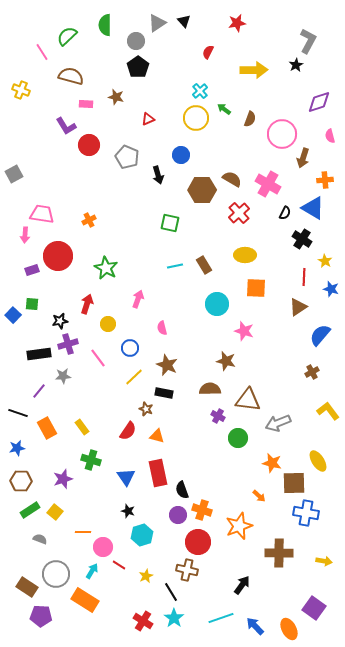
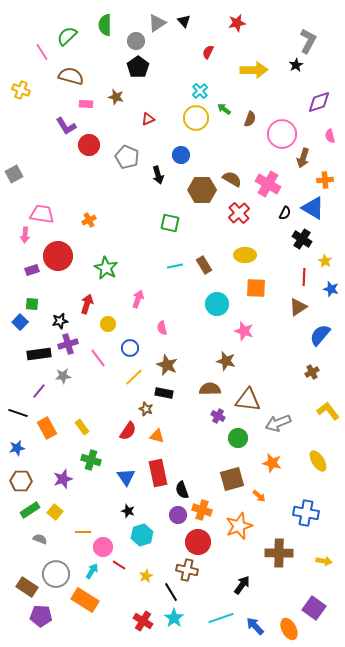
blue square at (13, 315): moved 7 px right, 7 px down
brown square at (294, 483): moved 62 px left, 4 px up; rotated 15 degrees counterclockwise
